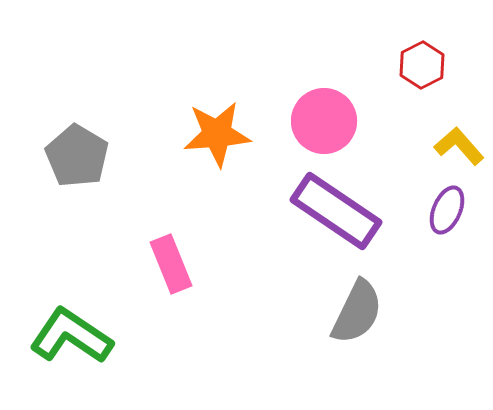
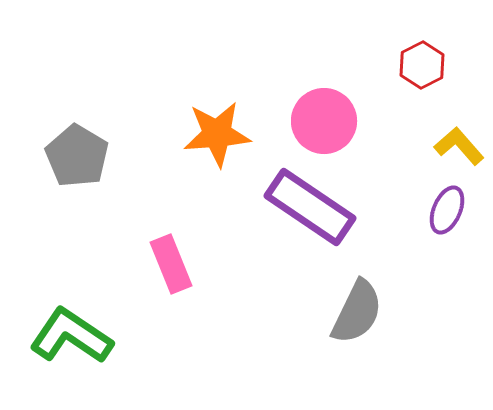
purple rectangle: moved 26 px left, 4 px up
